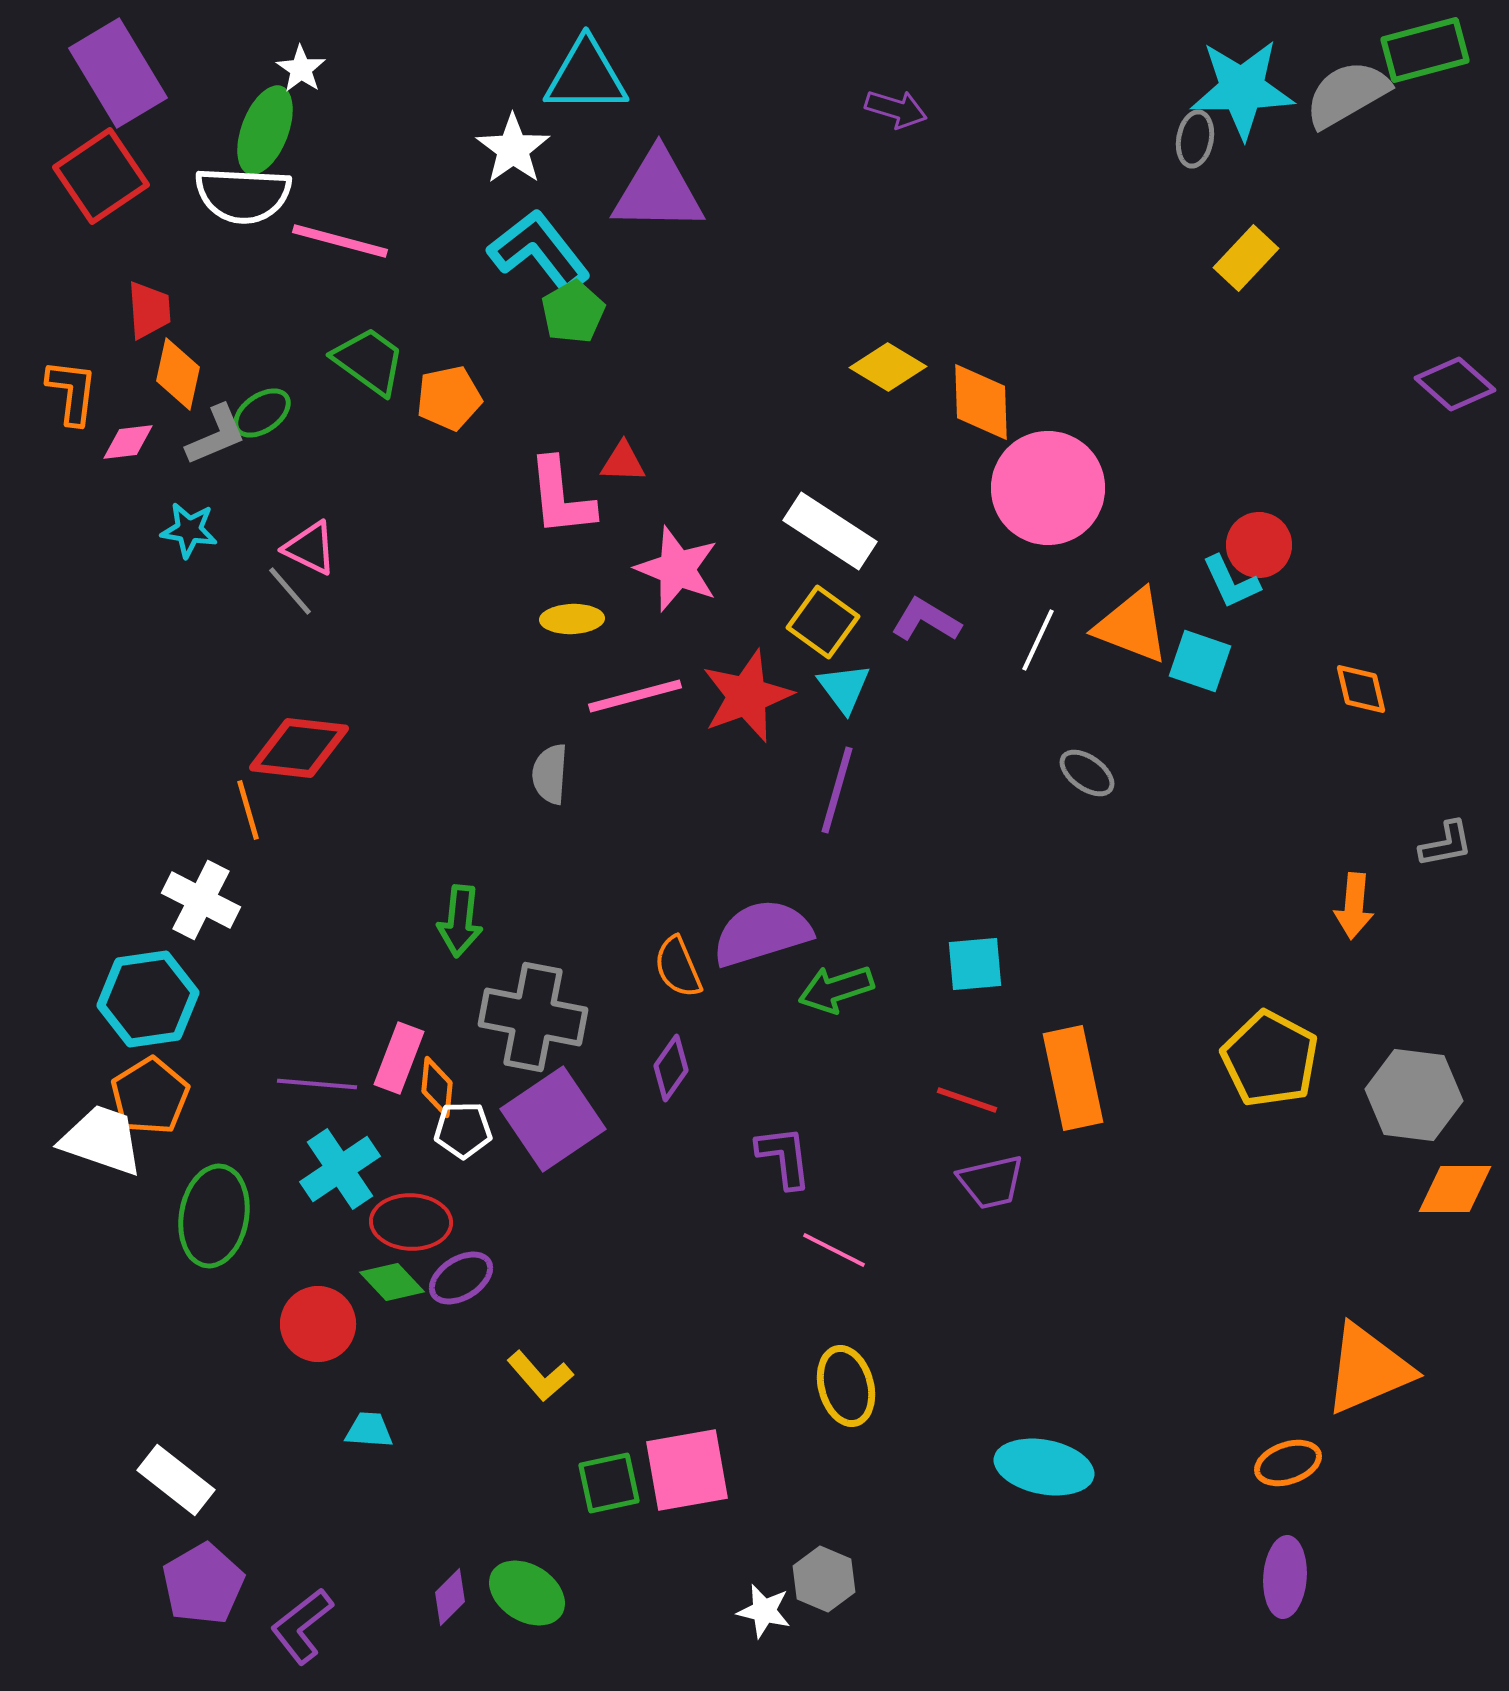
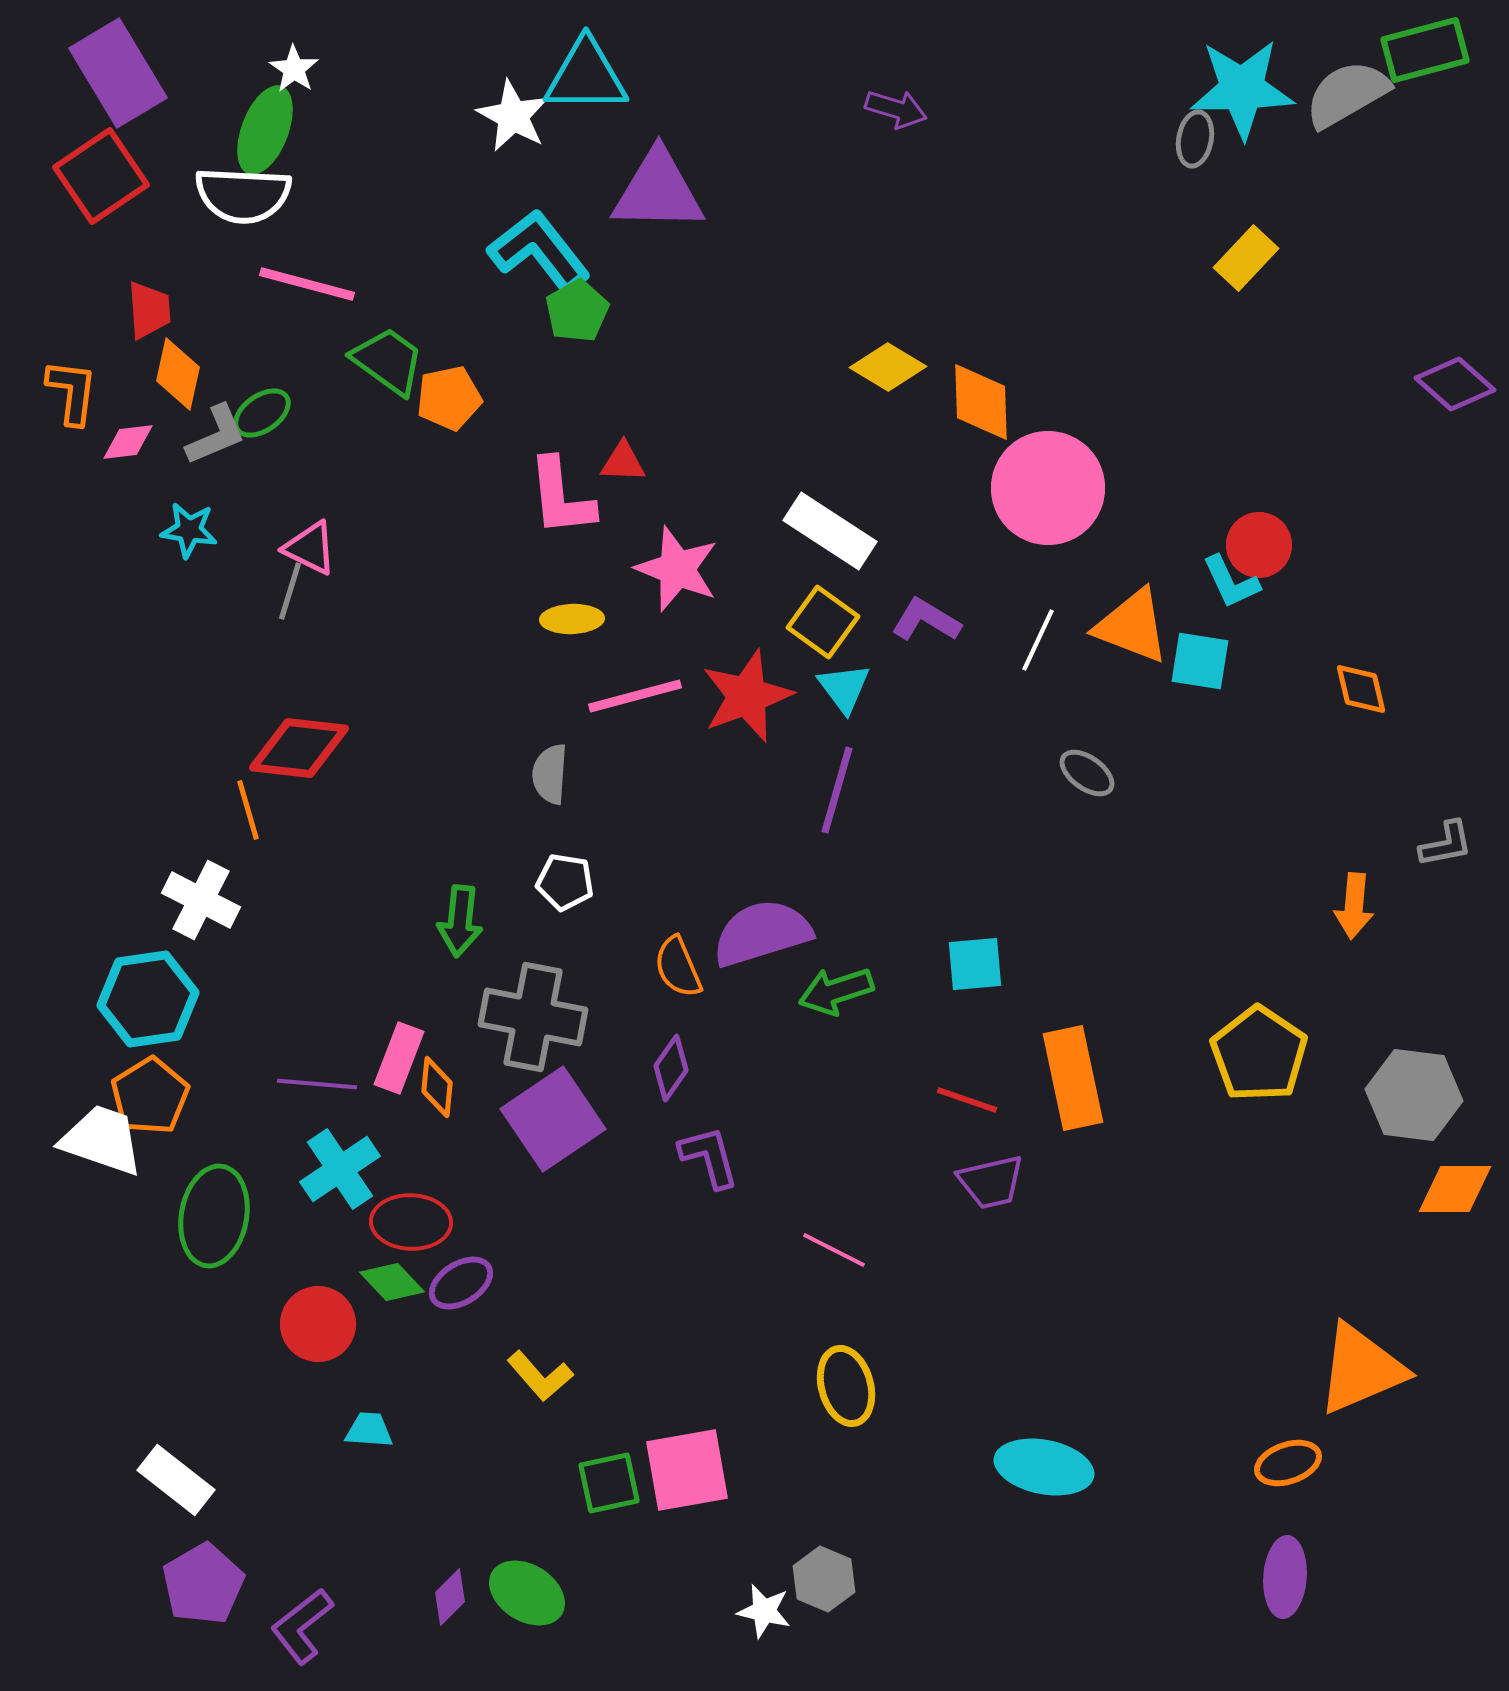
white star at (301, 69): moved 7 px left
white star at (513, 149): moved 33 px up; rotated 8 degrees counterclockwise
pink line at (340, 241): moved 33 px left, 43 px down
green pentagon at (573, 312): moved 4 px right, 1 px up
green trapezoid at (369, 361): moved 19 px right
gray line at (290, 591): rotated 58 degrees clockwise
cyan square at (1200, 661): rotated 10 degrees counterclockwise
green arrow at (836, 989): moved 2 px down
yellow pentagon at (1270, 1059): moved 11 px left, 5 px up; rotated 6 degrees clockwise
white pentagon at (463, 1130): moved 102 px right, 248 px up; rotated 10 degrees clockwise
purple L-shape at (784, 1157): moved 75 px left; rotated 8 degrees counterclockwise
purple ellipse at (461, 1278): moved 5 px down
orange triangle at (1368, 1369): moved 7 px left
